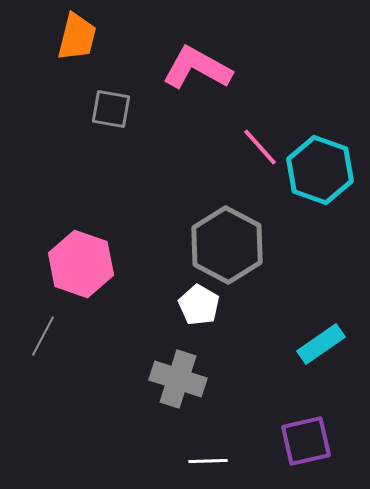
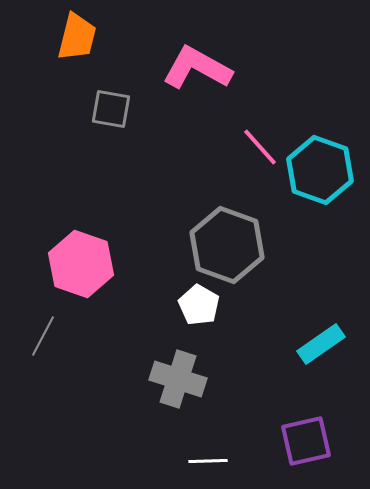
gray hexagon: rotated 8 degrees counterclockwise
